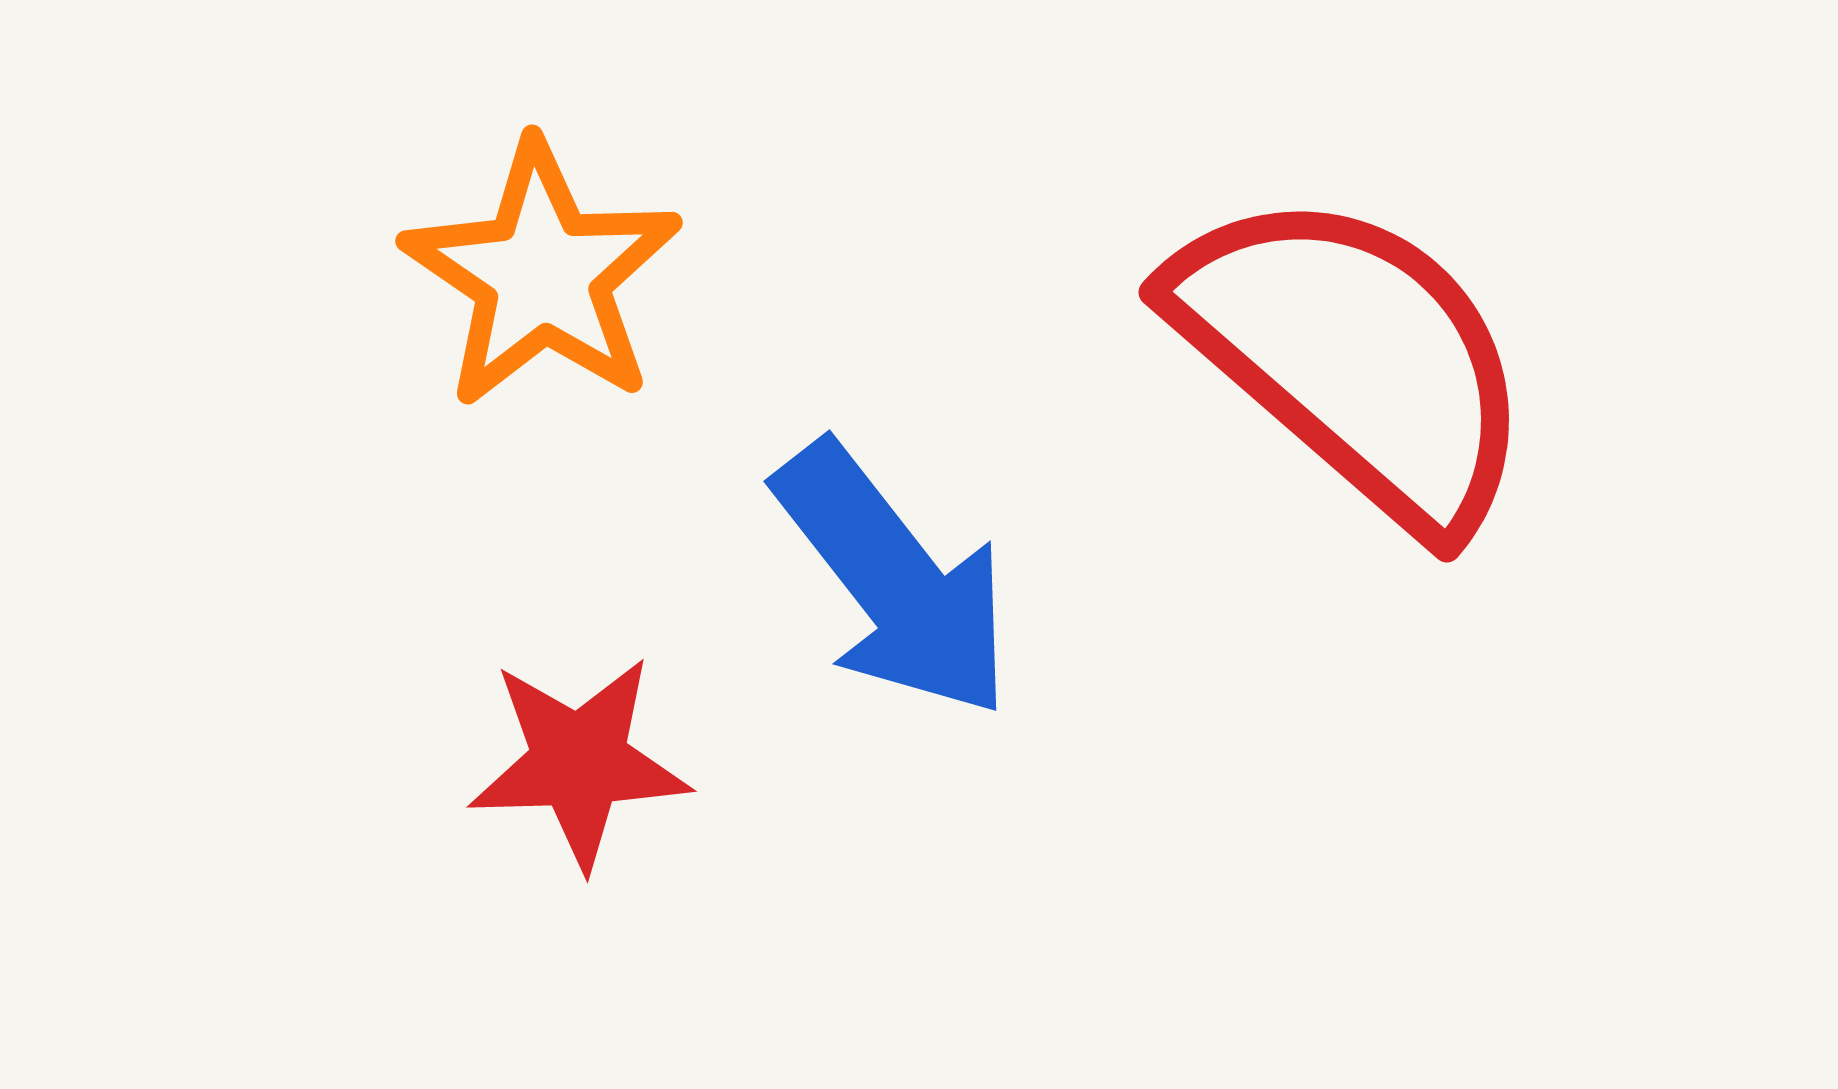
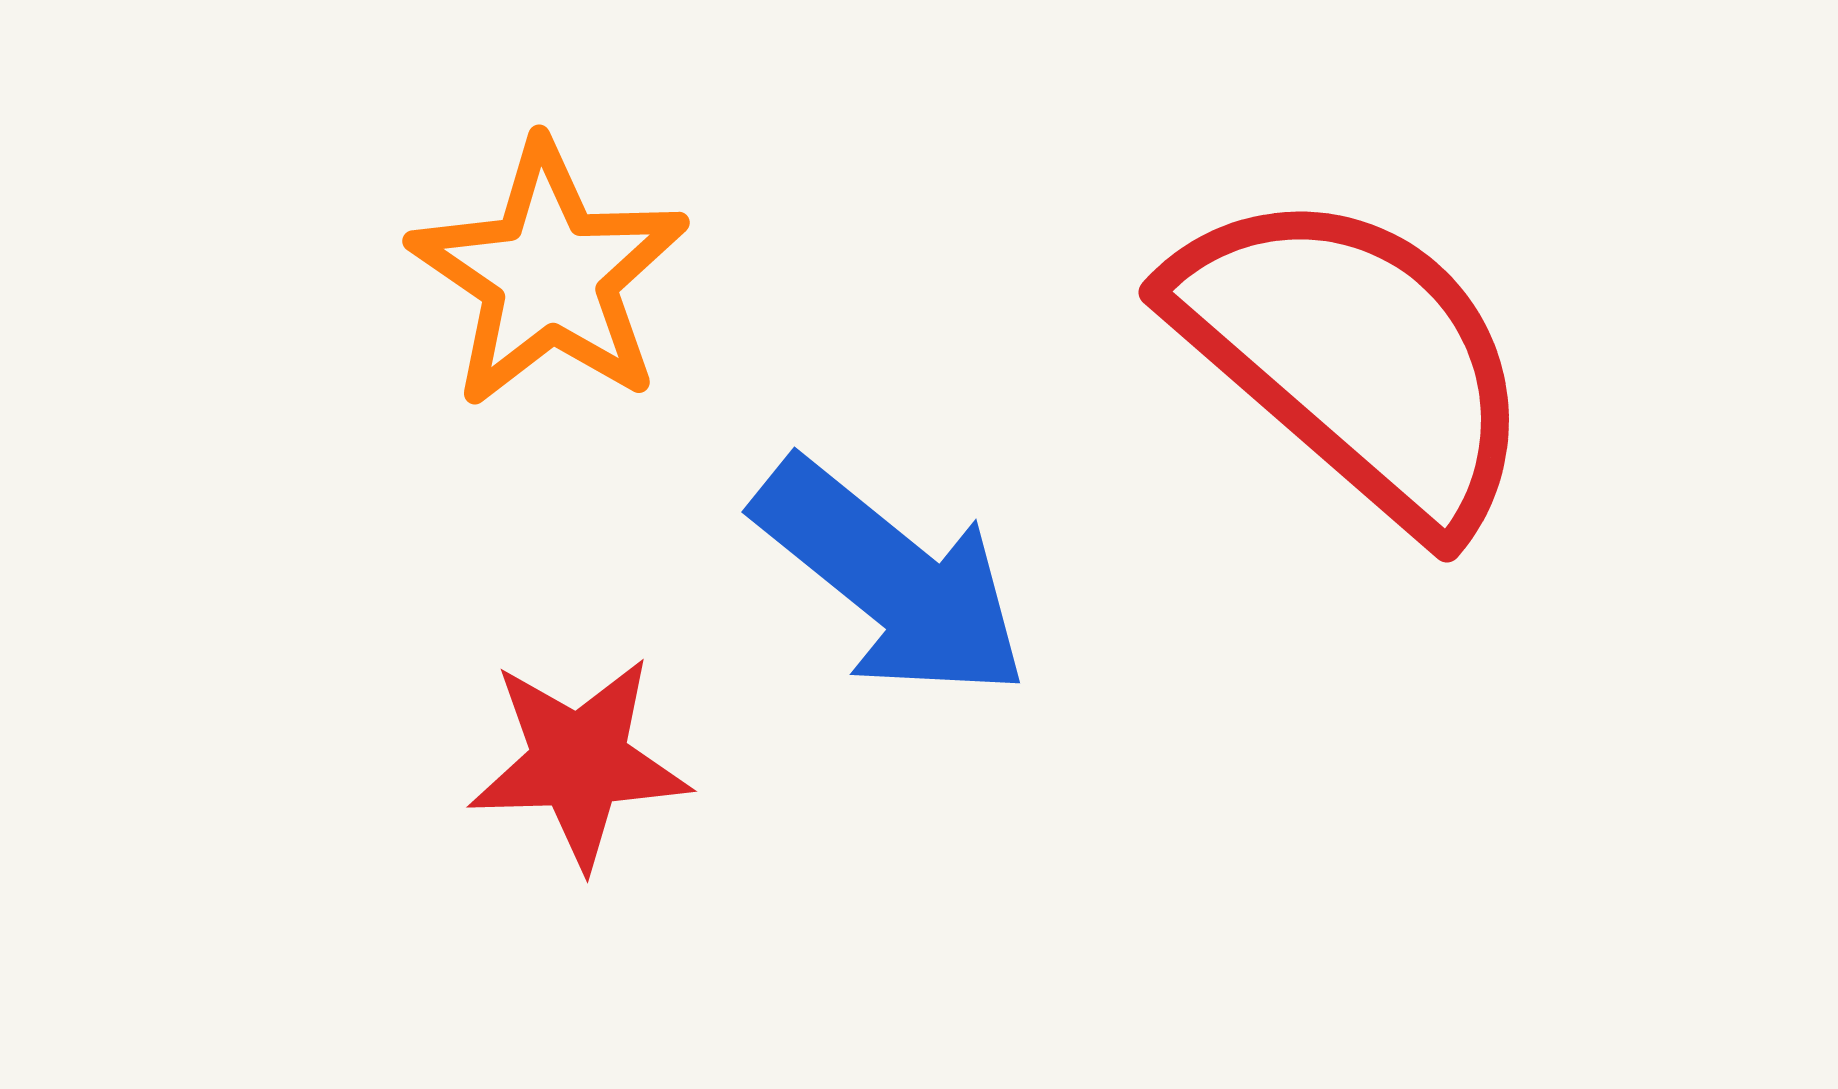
orange star: moved 7 px right
blue arrow: moved 3 px left, 1 px up; rotated 13 degrees counterclockwise
